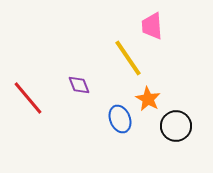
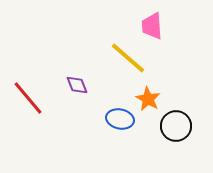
yellow line: rotated 15 degrees counterclockwise
purple diamond: moved 2 px left
blue ellipse: rotated 56 degrees counterclockwise
